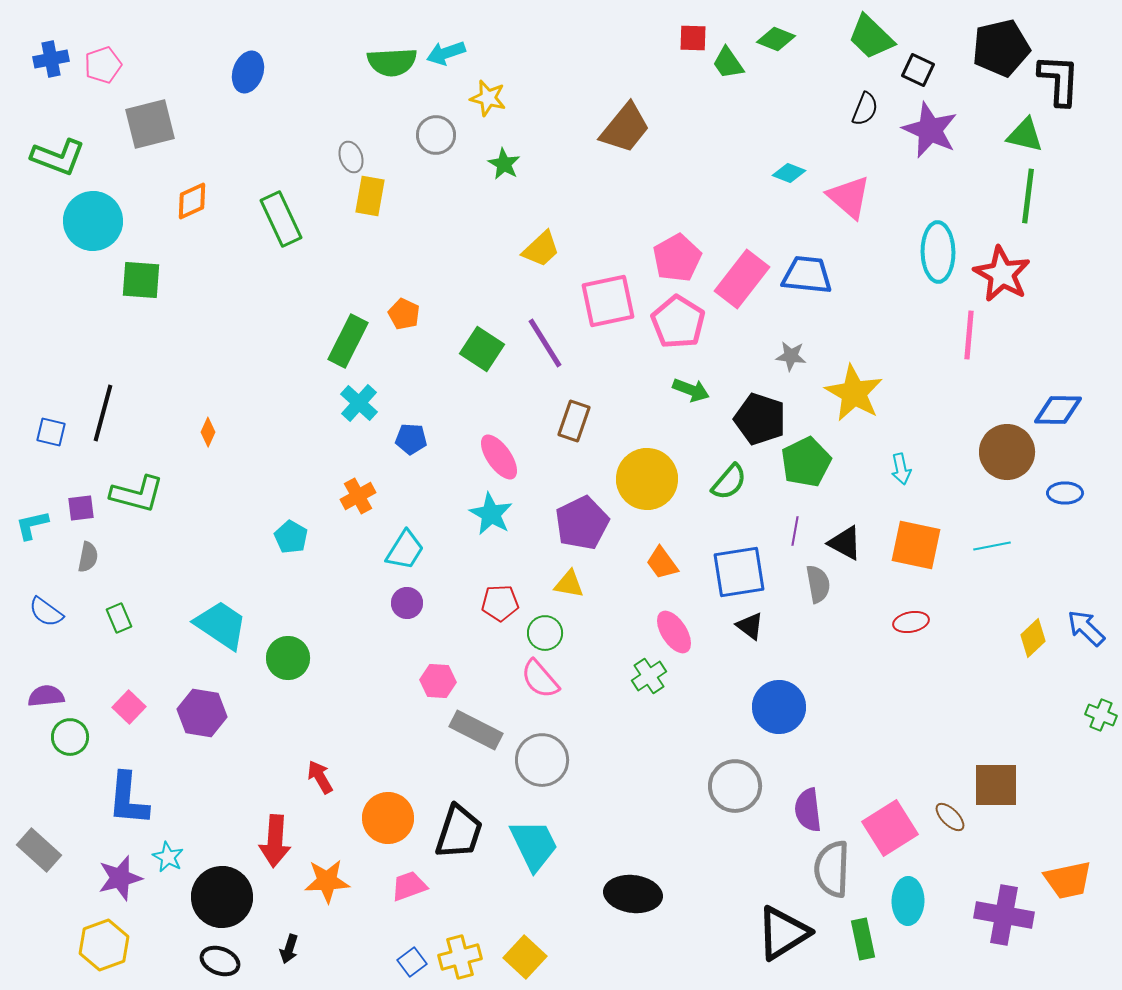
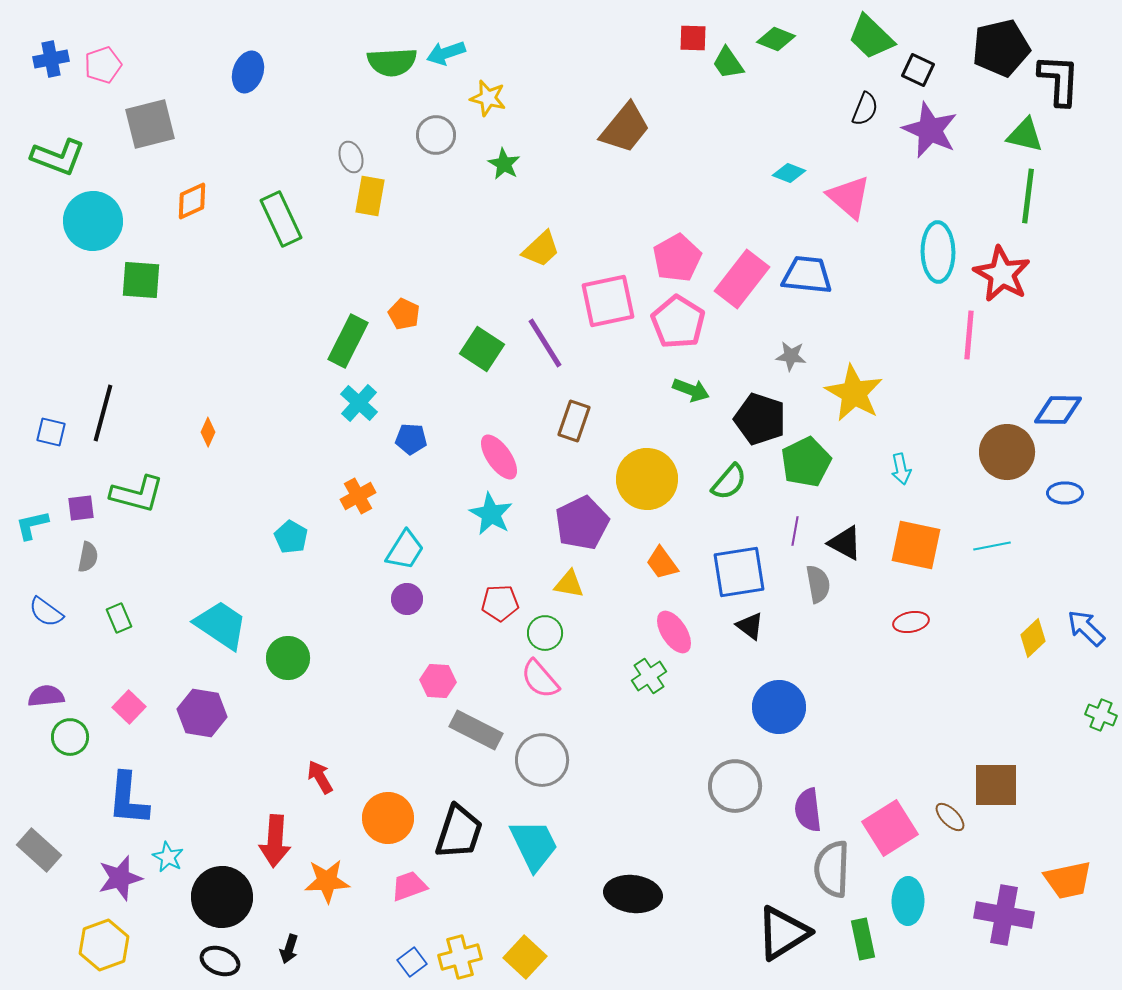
purple circle at (407, 603): moved 4 px up
